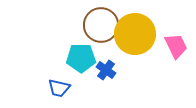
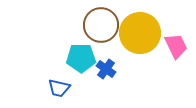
yellow circle: moved 5 px right, 1 px up
blue cross: moved 1 px up
